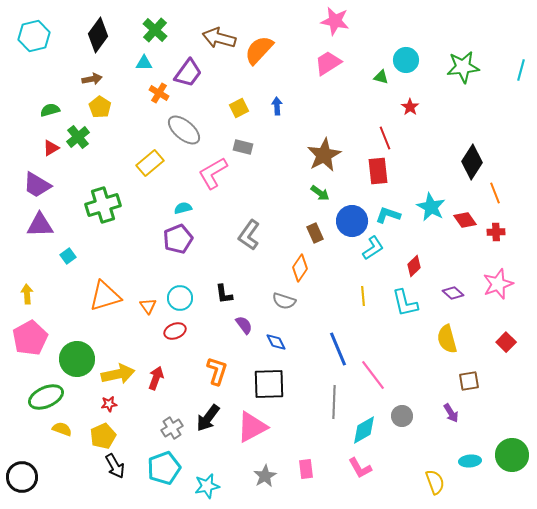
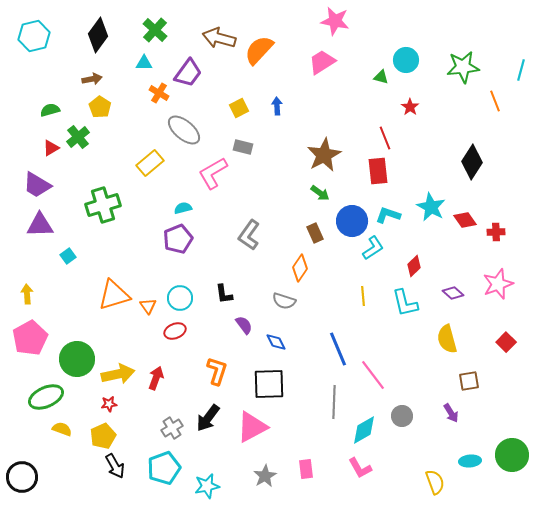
pink trapezoid at (328, 63): moved 6 px left, 1 px up
orange line at (495, 193): moved 92 px up
orange triangle at (105, 296): moved 9 px right, 1 px up
